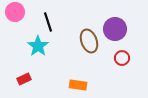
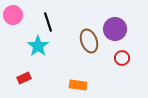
pink circle: moved 2 px left, 3 px down
red rectangle: moved 1 px up
